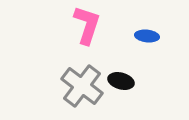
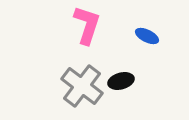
blue ellipse: rotated 20 degrees clockwise
black ellipse: rotated 30 degrees counterclockwise
